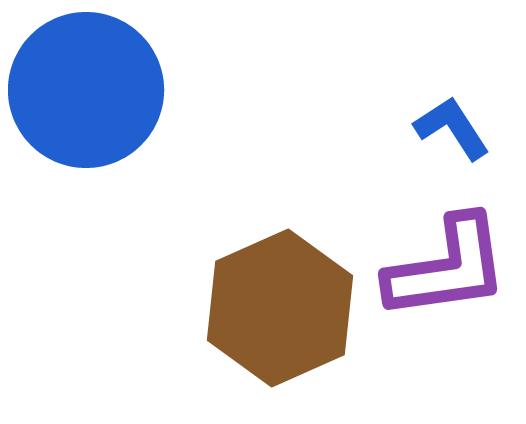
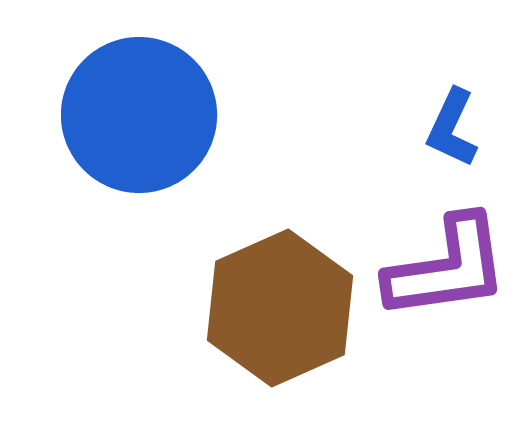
blue circle: moved 53 px right, 25 px down
blue L-shape: rotated 122 degrees counterclockwise
